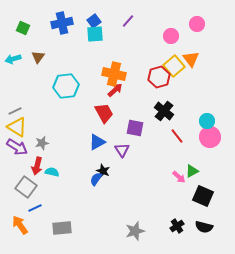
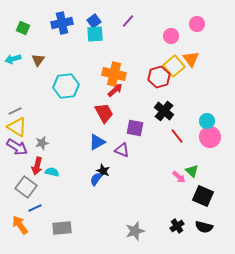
brown triangle at (38, 57): moved 3 px down
purple triangle at (122, 150): rotated 35 degrees counterclockwise
green triangle at (192, 171): rotated 48 degrees counterclockwise
